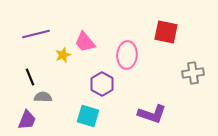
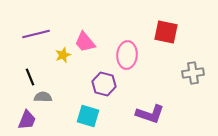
purple hexagon: moved 2 px right; rotated 15 degrees counterclockwise
purple L-shape: moved 2 px left
